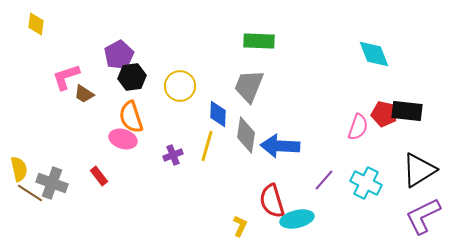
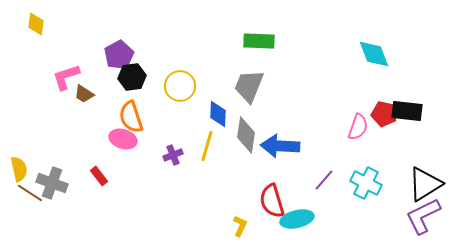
black triangle: moved 6 px right, 14 px down
